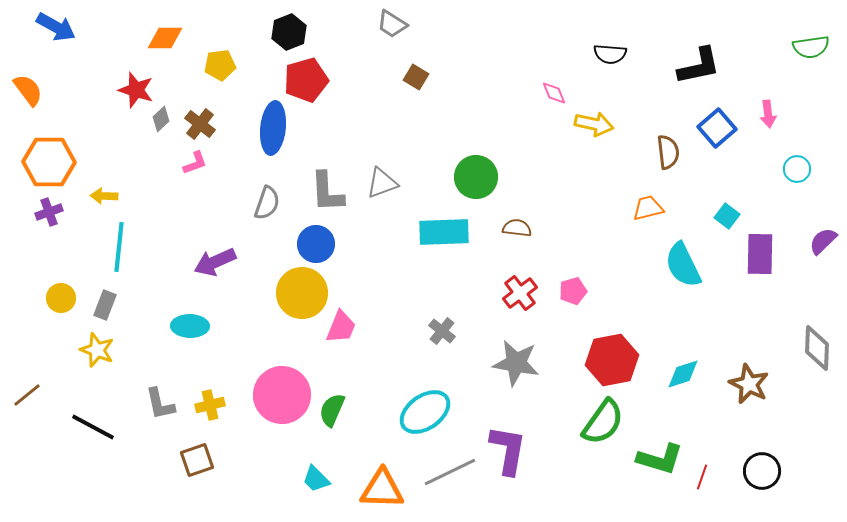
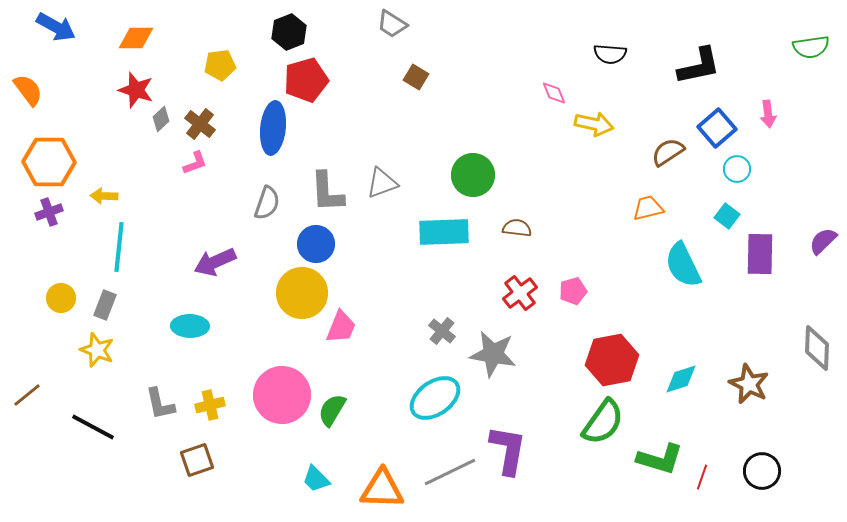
orange diamond at (165, 38): moved 29 px left
brown semicircle at (668, 152): rotated 116 degrees counterclockwise
cyan circle at (797, 169): moved 60 px left
green circle at (476, 177): moved 3 px left, 2 px up
gray star at (516, 363): moved 23 px left, 9 px up
cyan diamond at (683, 374): moved 2 px left, 5 px down
green semicircle at (332, 410): rotated 8 degrees clockwise
cyan ellipse at (425, 412): moved 10 px right, 14 px up
